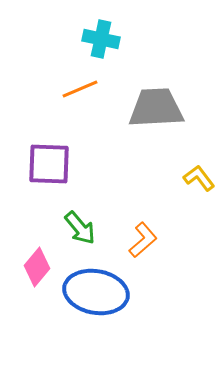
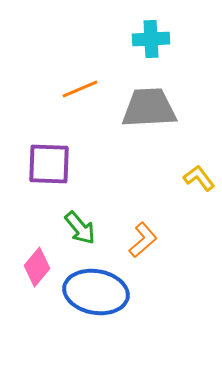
cyan cross: moved 50 px right; rotated 15 degrees counterclockwise
gray trapezoid: moved 7 px left
